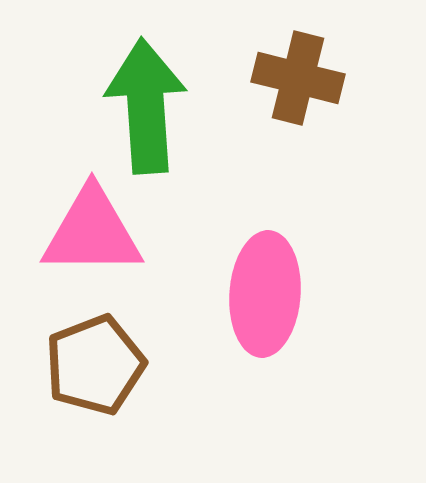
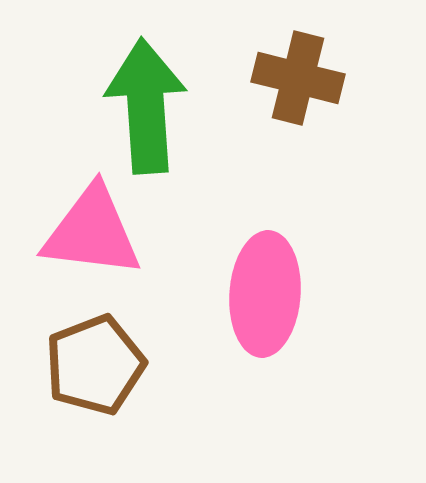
pink triangle: rotated 7 degrees clockwise
